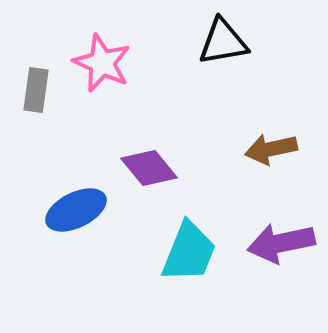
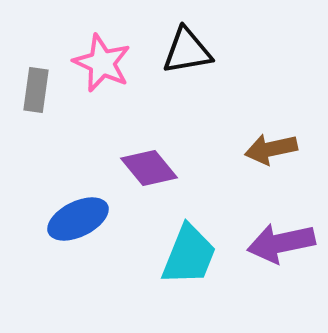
black triangle: moved 36 px left, 9 px down
blue ellipse: moved 2 px right, 9 px down
cyan trapezoid: moved 3 px down
